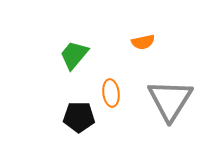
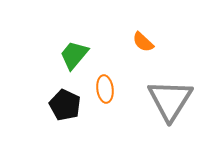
orange semicircle: rotated 55 degrees clockwise
orange ellipse: moved 6 px left, 4 px up
black pentagon: moved 14 px left, 12 px up; rotated 24 degrees clockwise
